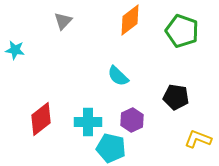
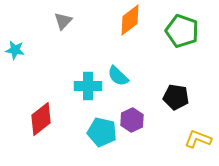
cyan cross: moved 36 px up
cyan pentagon: moved 9 px left, 16 px up
